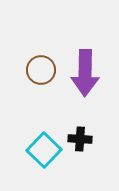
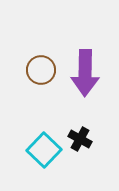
black cross: rotated 25 degrees clockwise
